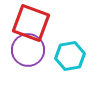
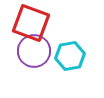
purple circle: moved 6 px right, 1 px down
